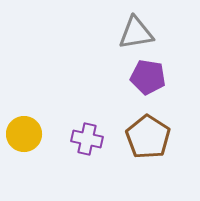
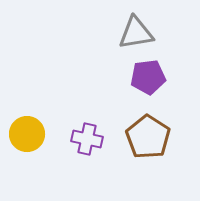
purple pentagon: rotated 16 degrees counterclockwise
yellow circle: moved 3 px right
